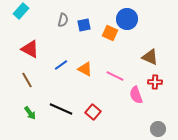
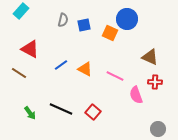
brown line: moved 8 px left, 7 px up; rotated 28 degrees counterclockwise
